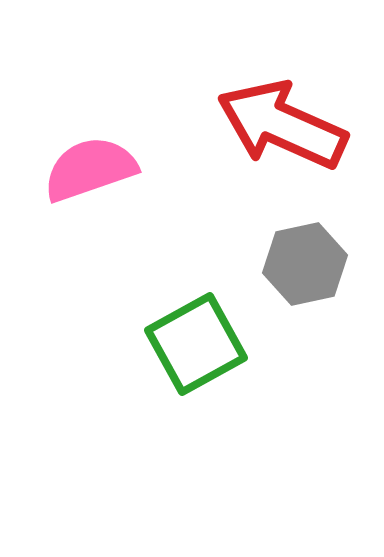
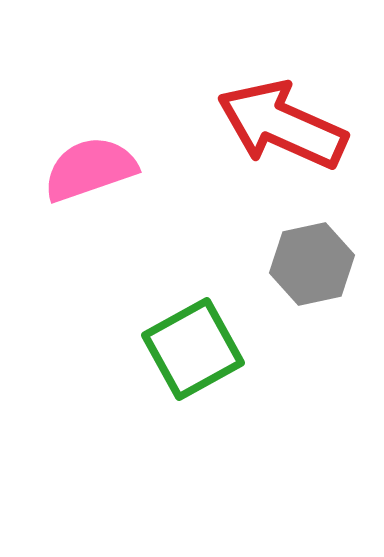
gray hexagon: moved 7 px right
green square: moved 3 px left, 5 px down
